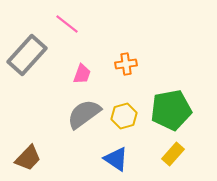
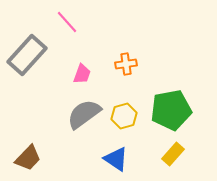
pink line: moved 2 px up; rotated 10 degrees clockwise
